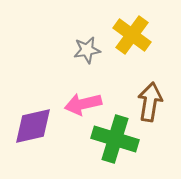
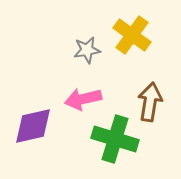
pink arrow: moved 5 px up
